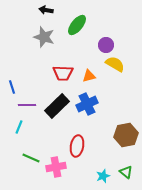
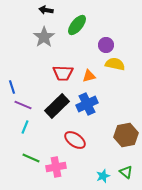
gray star: rotated 20 degrees clockwise
yellow semicircle: rotated 18 degrees counterclockwise
purple line: moved 4 px left; rotated 24 degrees clockwise
cyan line: moved 6 px right
red ellipse: moved 2 px left, 6 px up; rotated 65 degrees counterclockwise
